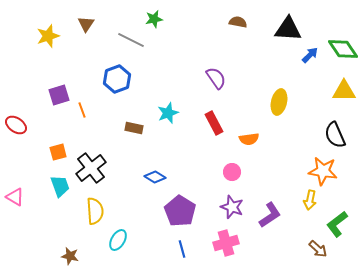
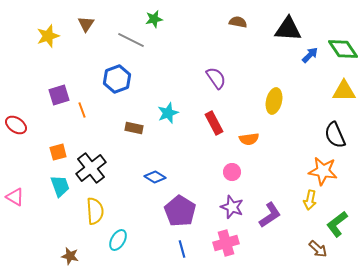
yellow ellipse: moved 5 px left, 1 px up
